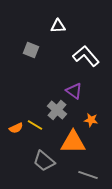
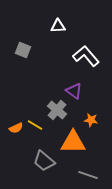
gray square: moved 8 px left
